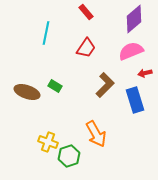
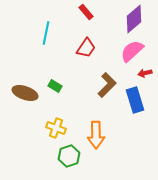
pink semicircle: moved 1 px right; rotated 20 degrees counterclockwise
brown L-shape: moved 2 px right
brown ellipse: moved 2 px left, 1 px down
orange arrow: moved 1 px down; rotated 28 degrees clockwise
yellow cross: moved 8 px right, 14 px up
